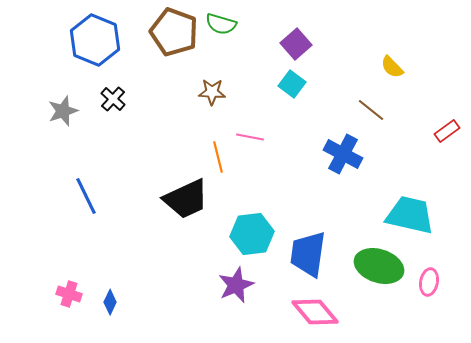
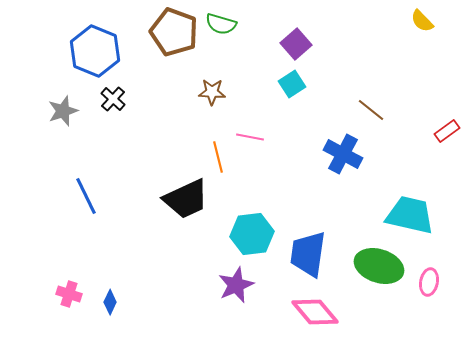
blue hexagon: moved 11 px down
yellow semicircle: moved 30 px right, 46 px up
cyan square: rotated 20 degrees clockwise
